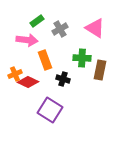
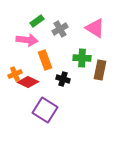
purple square: moved 5 px left
